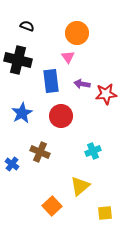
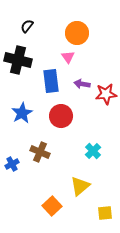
black semicircle: rotated 72 degrees counterclockwise
cyan cross: rotated 21 degrees counterclockwise
blue cross: rotated 24 degrees clockwise
